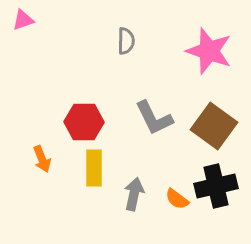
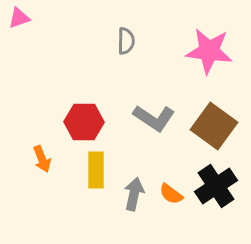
pink triangle: moved 4 px left, 2 px up
pink star: rotated 12 degrees counterclockwise
gray L-shape: rotated 30 degrees counterclockwise
yellow rectangle: moved 2 px right, 2 px down
black cross: rotated 21 degrees counterclockwise
orange semicircle: moved 6 px left, 5 px up
